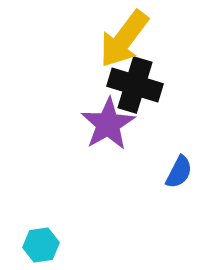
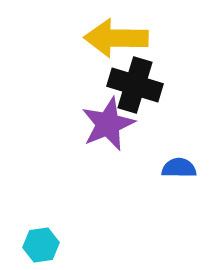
yellow arrow: moved 8 px left, 1 px up; rotated 54 degrees clockwise
purple star: rotated 8 degrees clockwise
blue semicircle: moved 4 px up; rotated 116 degrees counterclockwise
